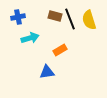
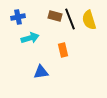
orange rectangle: moved 3 px right; rotated 72 degrees counterclockwise
blue triangle: moved 6 px left
